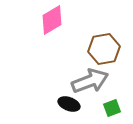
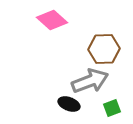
pink diamond: rotated 72 degrees clockwise
brown hexagon: rotated 8 degrees clockwise
